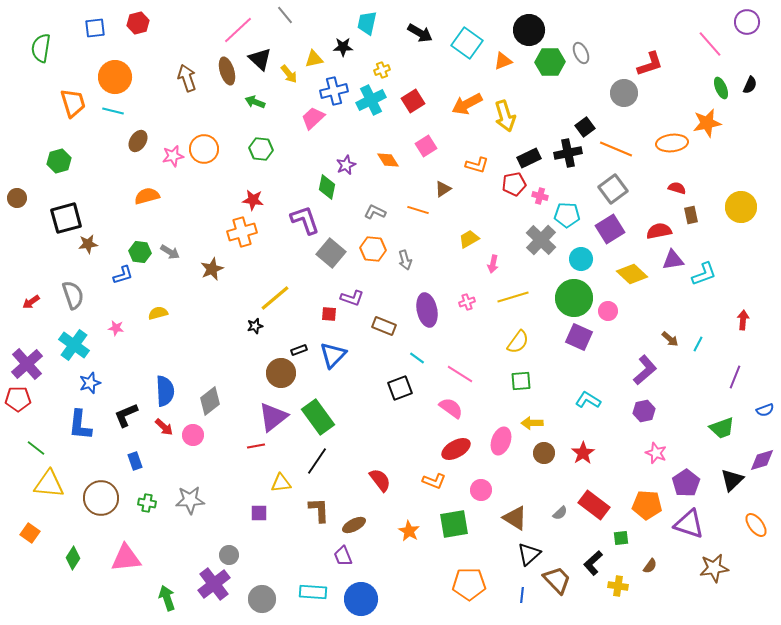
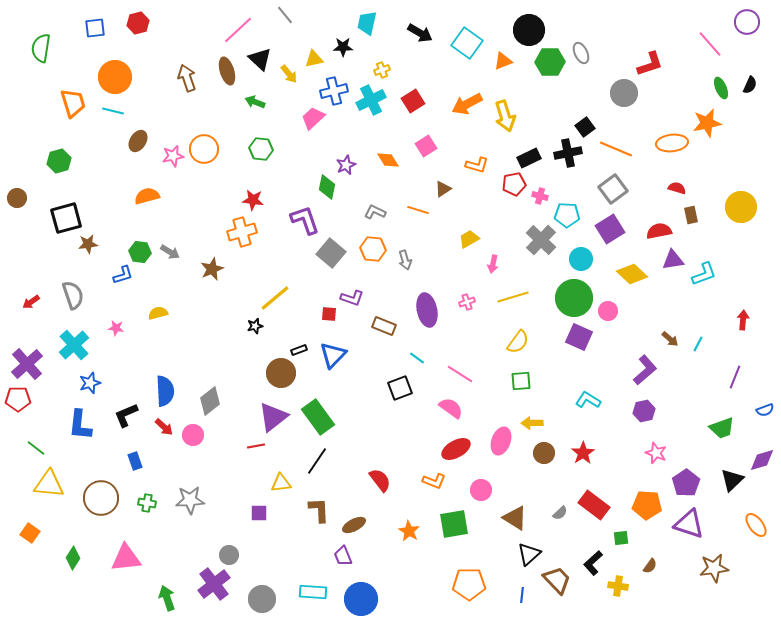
cyan cross at (74, 345): rotated 12 degrees clockwise
